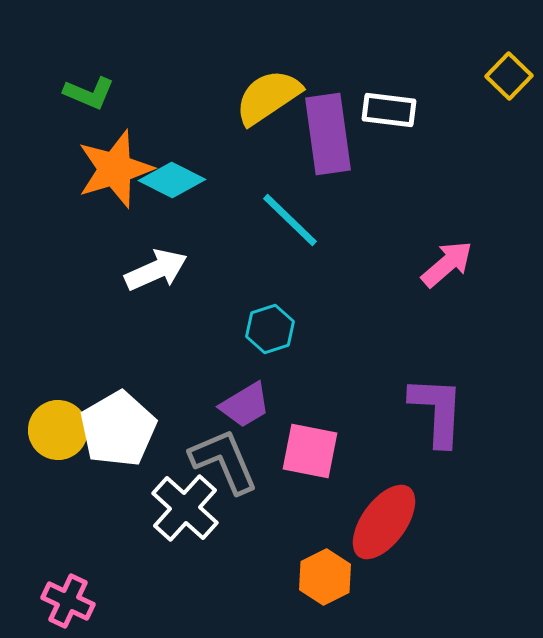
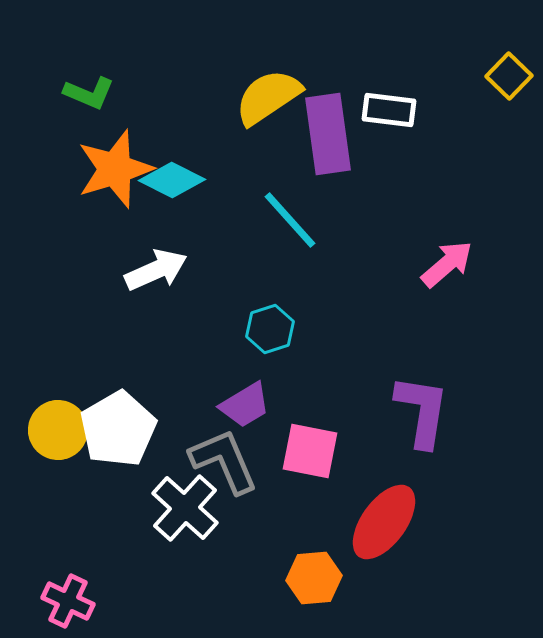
cyan line: rotated 4 degrees clockwise
purple L-shape: moved 15 px left; rotated 6 degrees clockwise
orange hexagon: moved 11 px left, 1 px down; rotated 22 degrees clockwise
